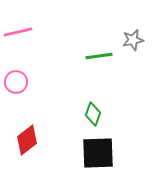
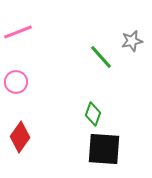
pink line: rotated 8 degrees counterclockwise
gray star: moved 1 px left, 1 px down
green line: moved 2 px right, 1 px down; rotated 56 degrees clockwise
red diamond: moved 7 px left, 3 px up; rotated 16 degrees counterclockwise
black square: moved 6 px right, 4 px up; rotated 6 degrees clockwise
